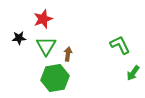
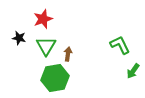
black star: rotated 16 degrees clockwise
green arrow: moved 2 px up
